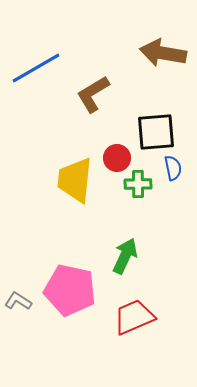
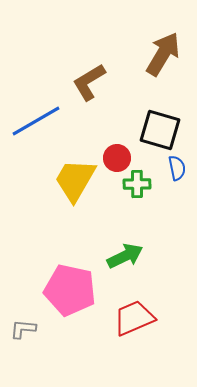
brown arrow: moved 1 px down; rotated 111 degrees clockwise
blue line: moved 53 px down
brown L-shape: moved 4 px left, 12 px up
black square: moved 4 px right, 2 px up; rotated 21 degrees clockwise
blue semicircle: moved 4 px right
yellow trapezoid: rotated 24 degrees clockwise
green cross: moved 1 px left
green arrow: rotated 39 degrees clockwise
gray L-shape: moved 5 px right, 28 px down; rotated 28 degrees counterclockwise
red trapezoid: moved 1 px down
